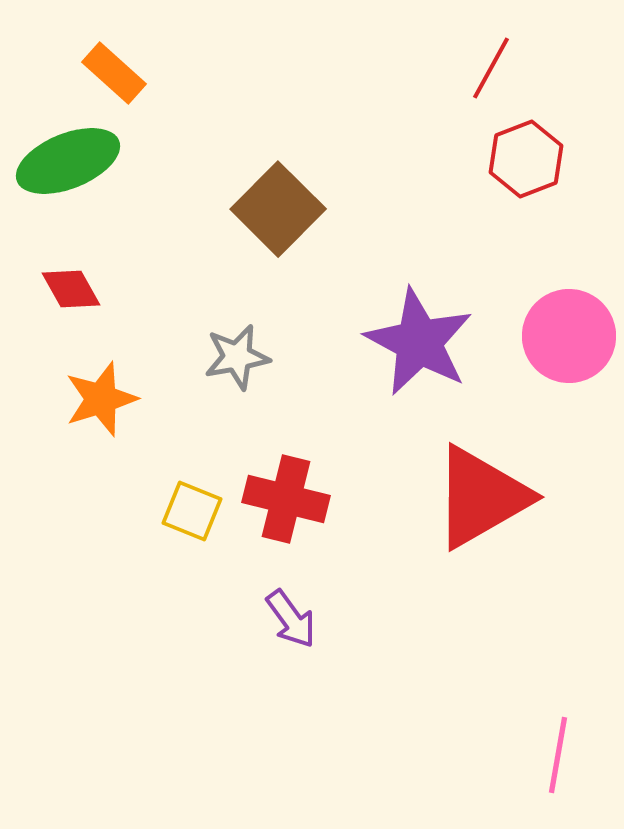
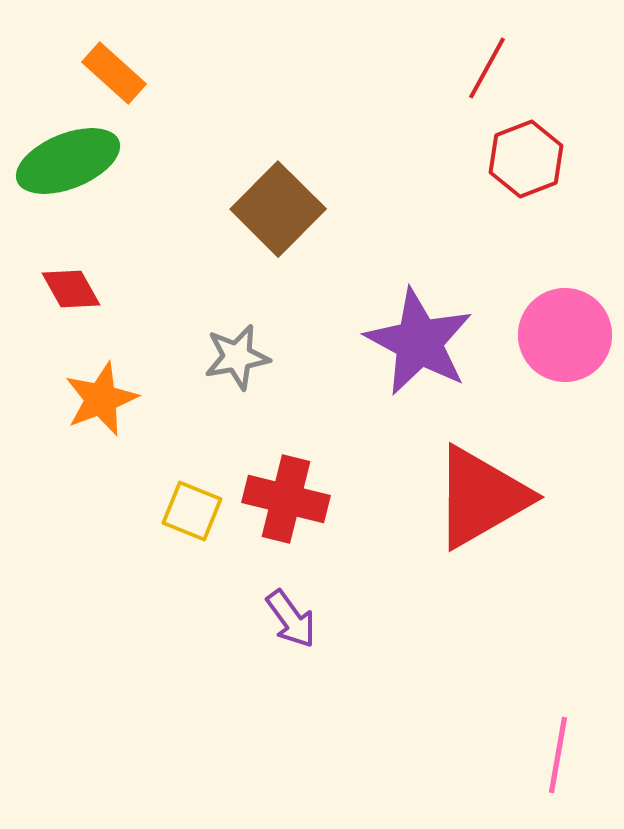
red line: moved 4 px left
pink circle: moved 4 px left, 1 px up
orange star: rotated 4 degrees counterclockwise
